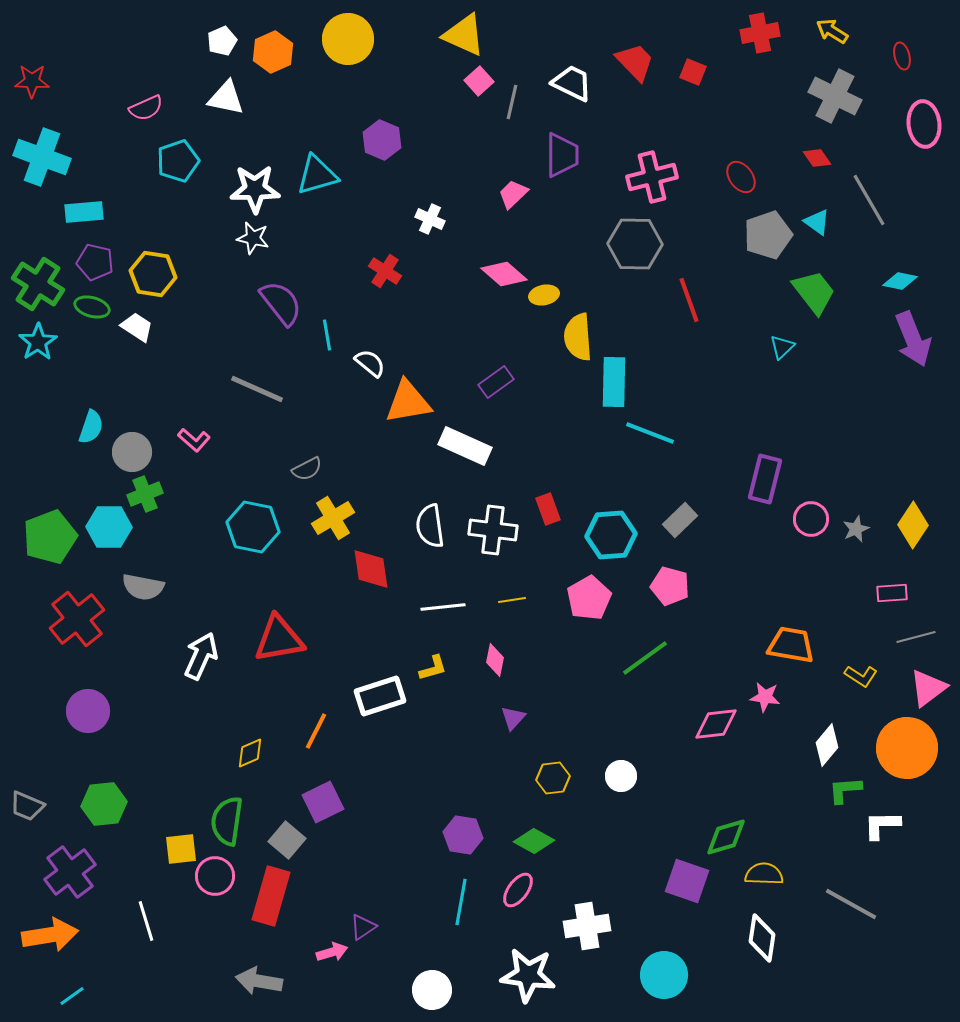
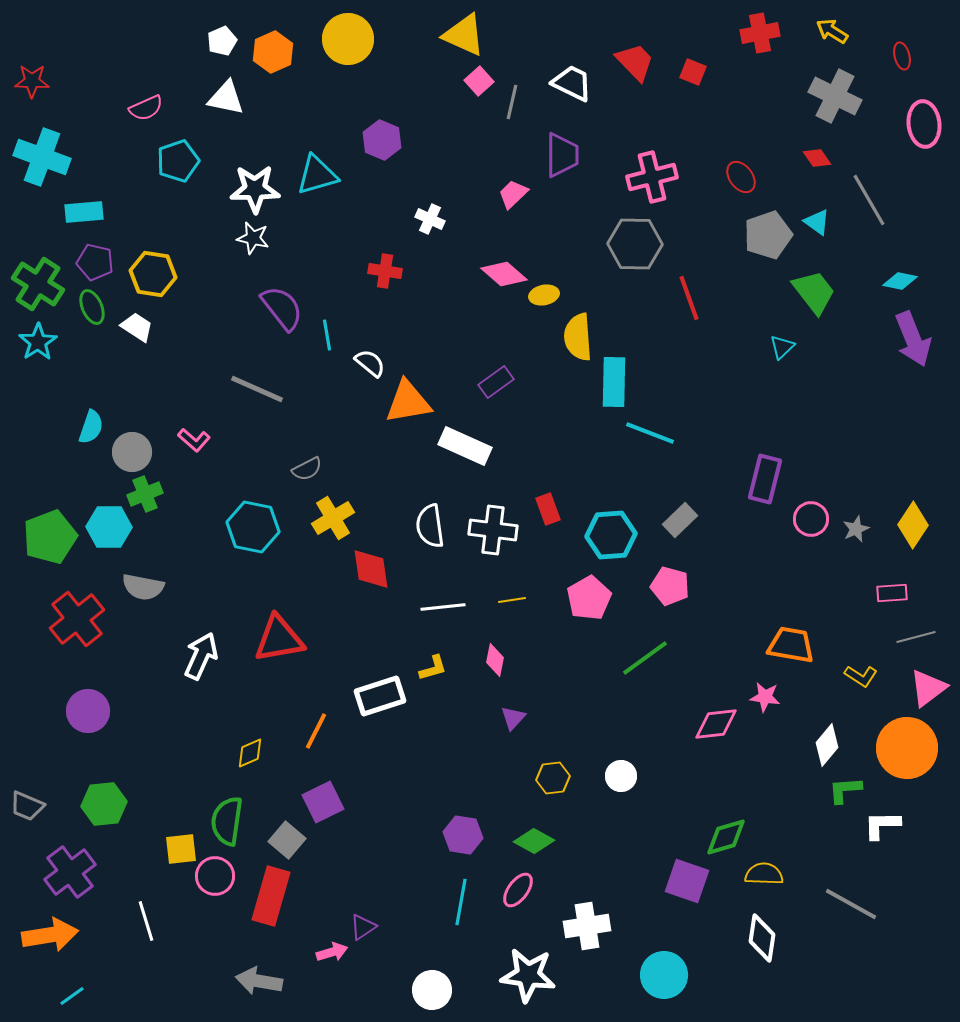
red cross at (385, 271): rotated 24 degrees counterclockwise
red line at (689, 300): moved 2 px up
purple semicircle at (281, 303): moved 1 px right, 5 px down
green ellipse at (92, 307): rotated 52 degrees clockwise
